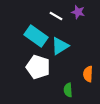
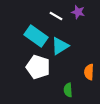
orange semicircle: moved 1 px right, 2 px up
